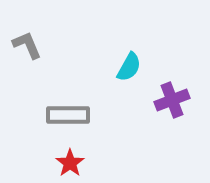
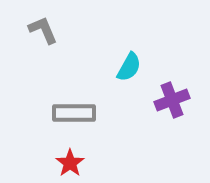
gray L-shape: moved 16 px right, 15 px up
gray rectangle: moved 6 px right, 2 px up
